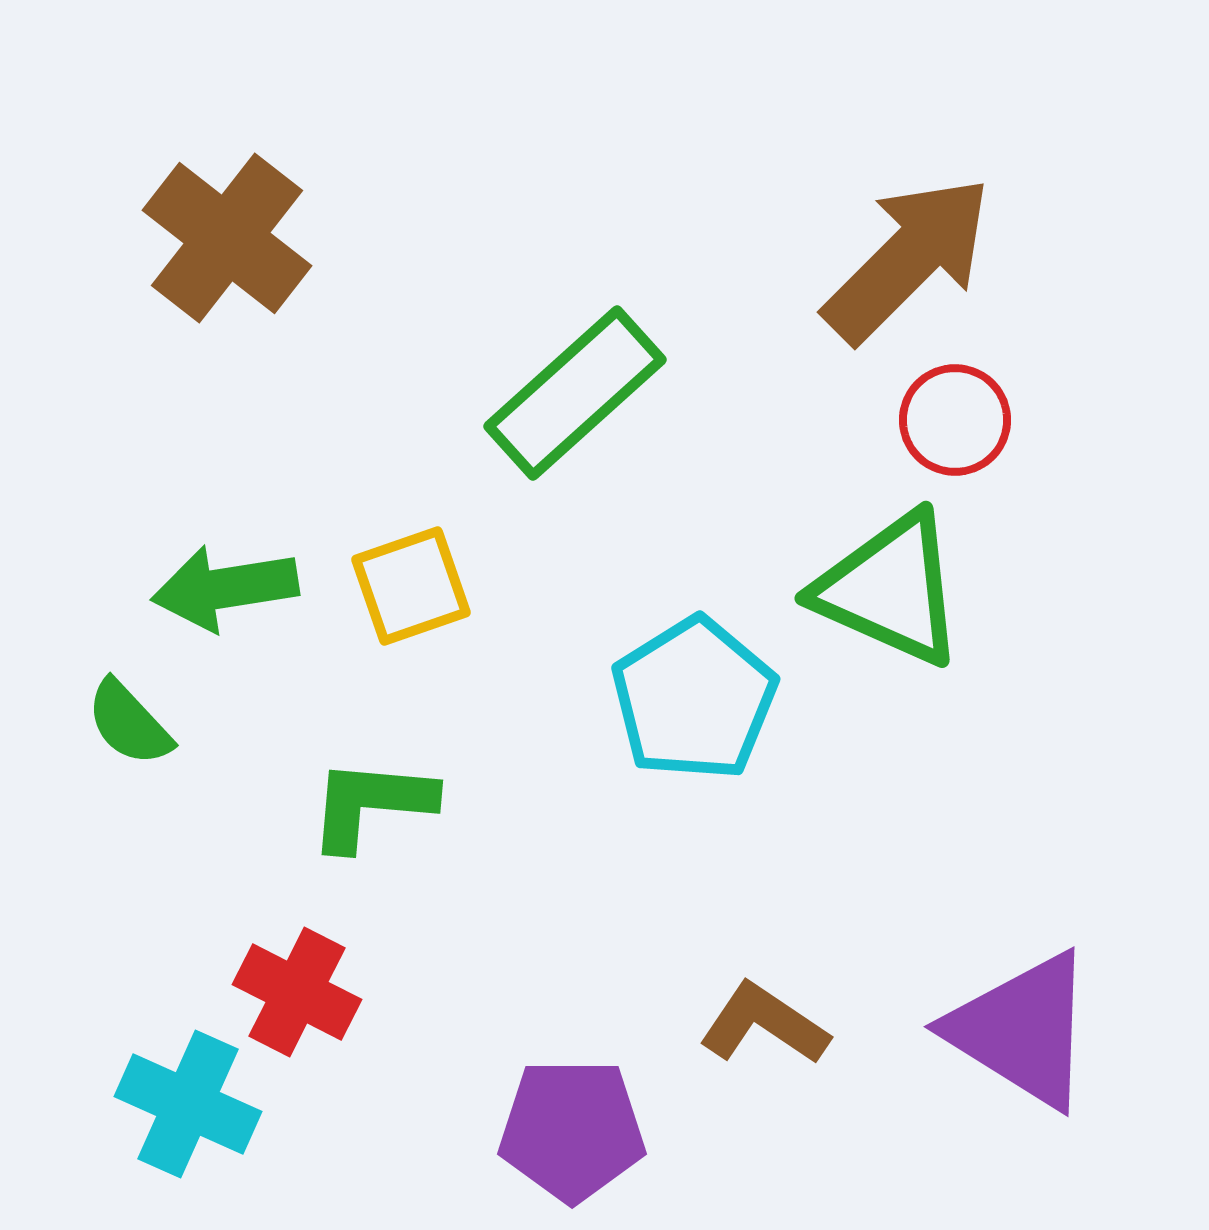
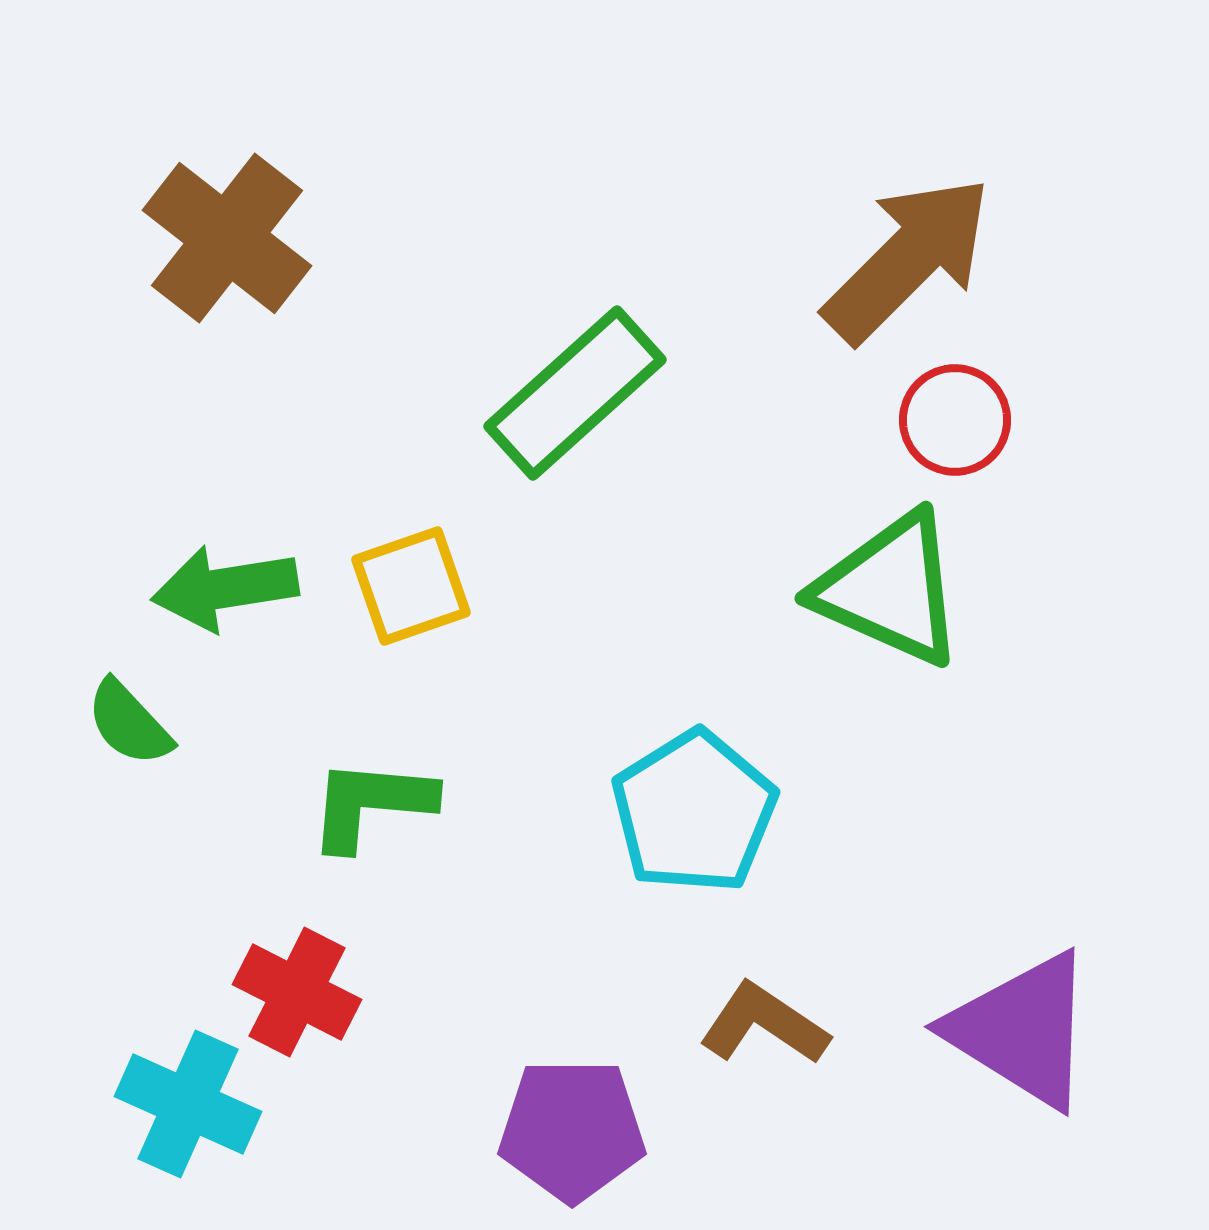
cyan pentagon: moved 113 px down
